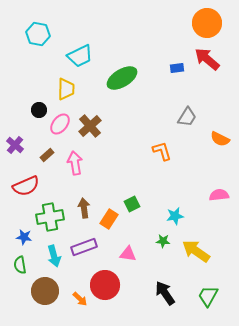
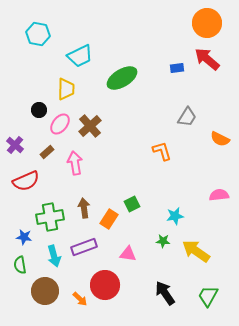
brown rectangle: moved 3 px up
red semicircle: moved 5 px up
